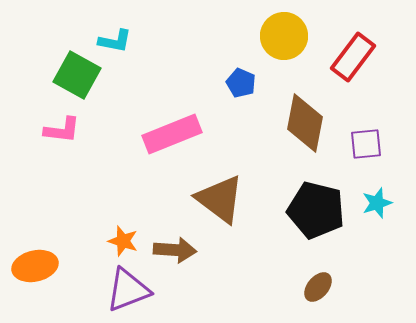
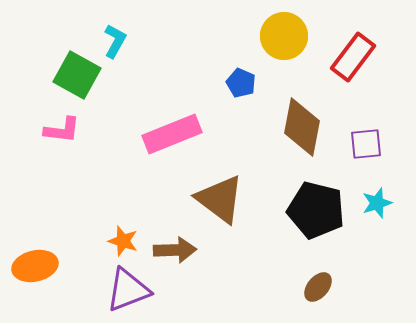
cyan L-shape: rotated 72 degrees counterclockwise
brown diamond: moved 3 px left, 4 px down
brown arrow: rotated 6 degrees counterclockwise
